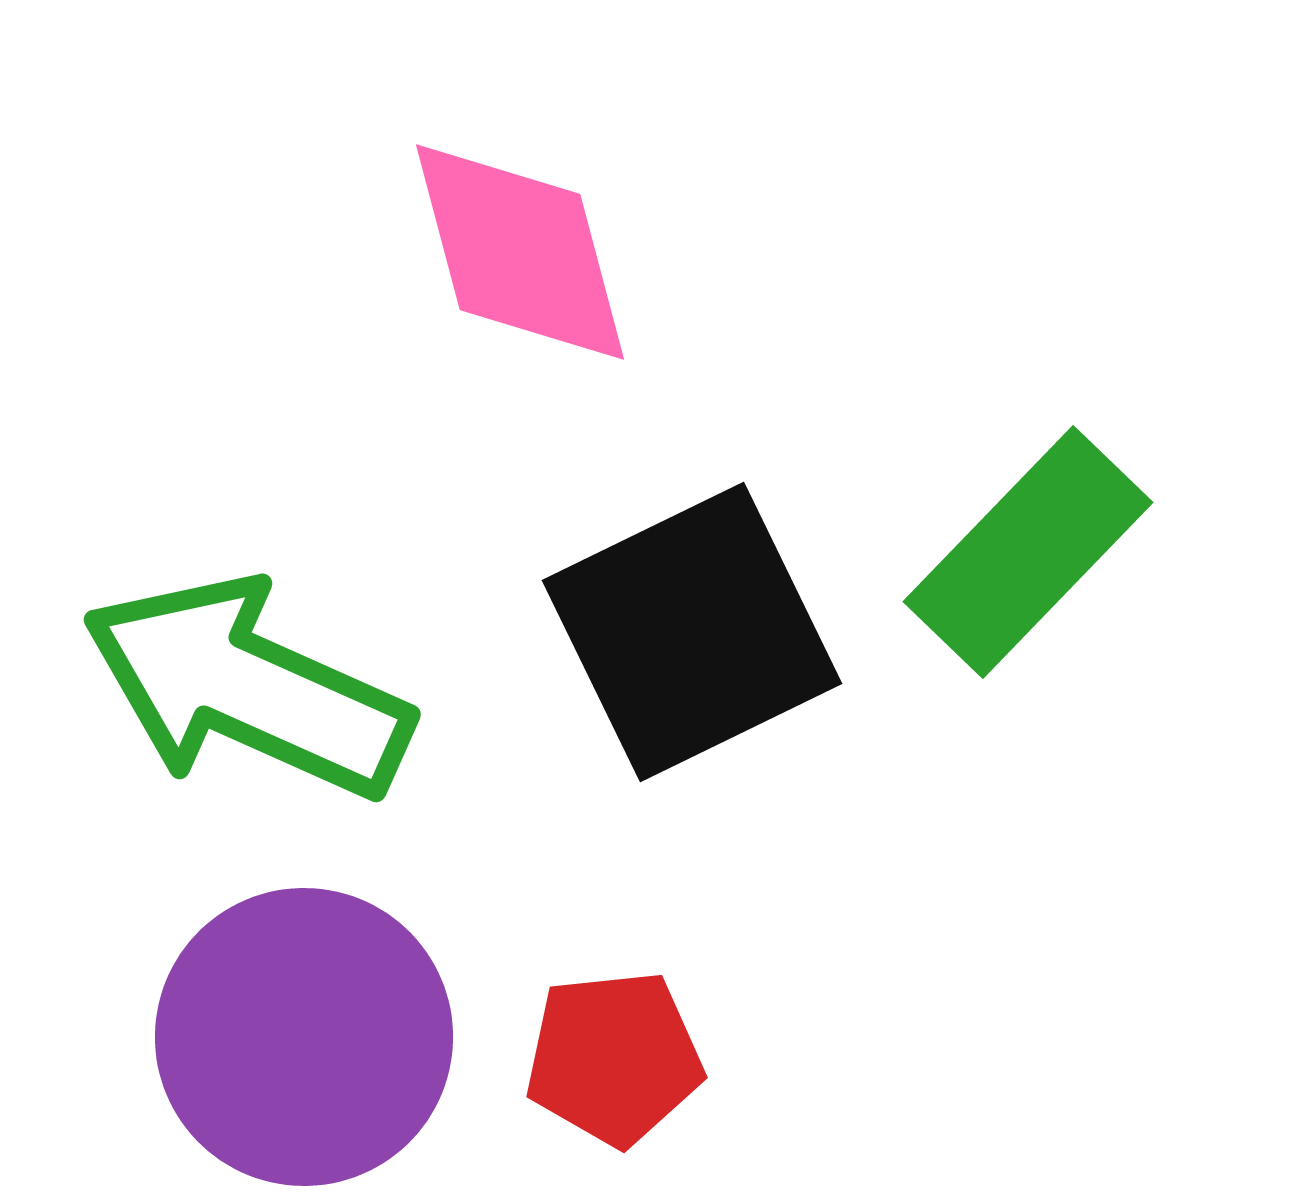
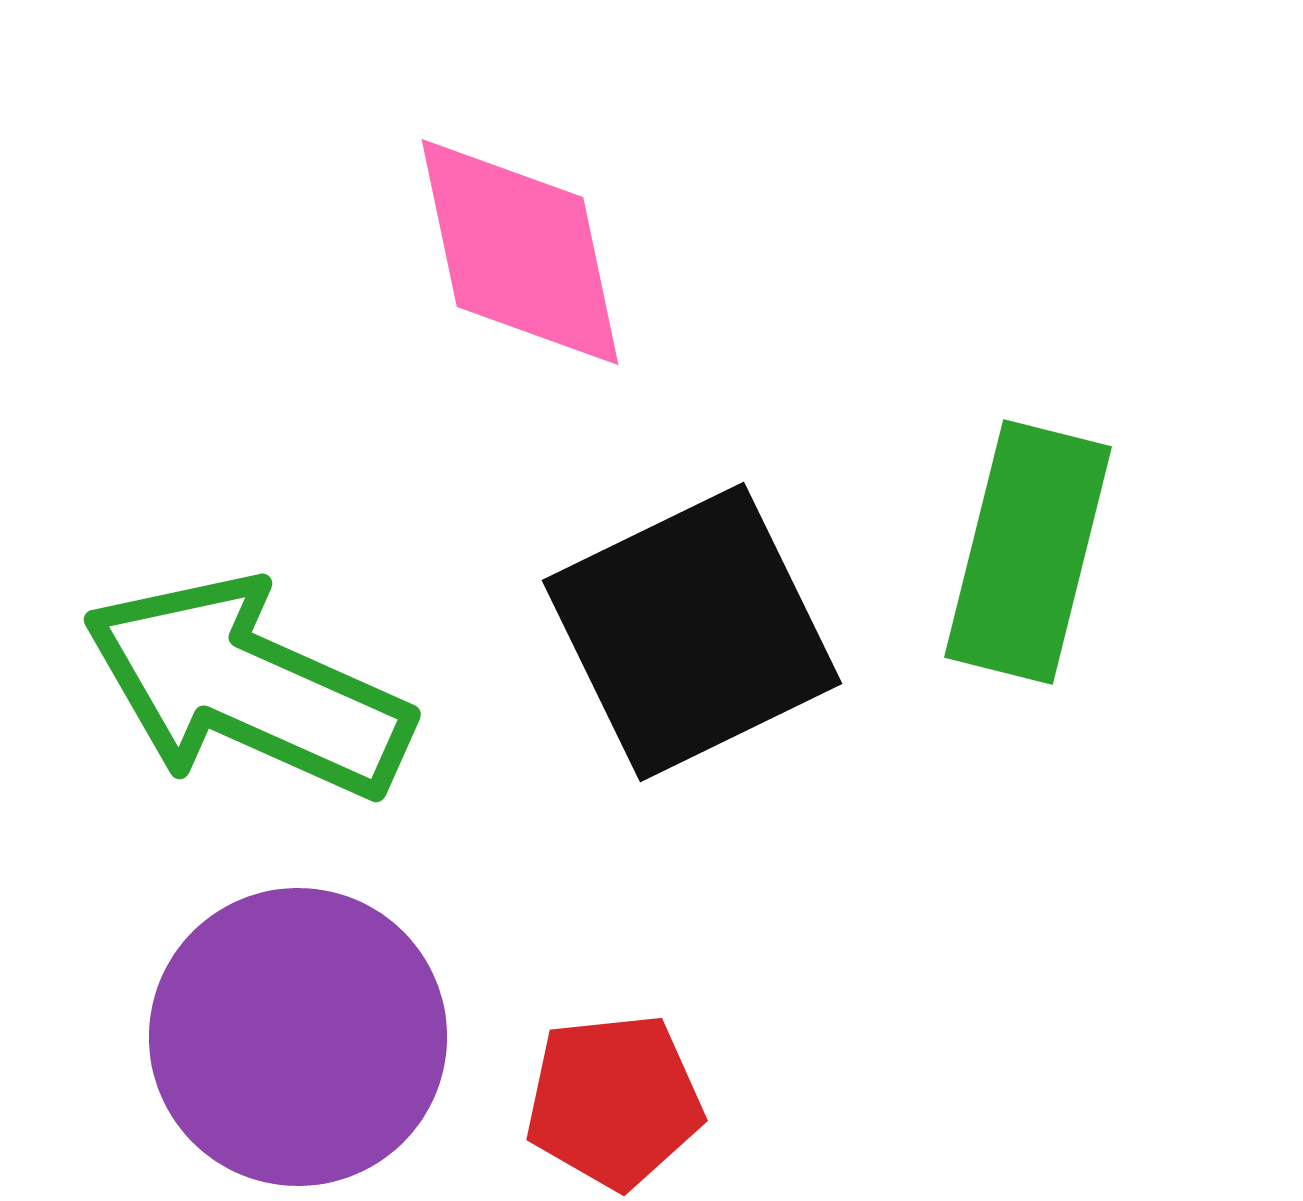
pink diamond: rotated 3 degrees clockwise
green rectangle: rotated 30 degrees counterclockwise
purple circle: moved 6 px left
red pentagon: moved 43 px down
